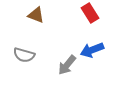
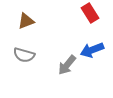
brown triangle: moved 10 px left, 6 px down; rotated 42 degrees counterclockwise
